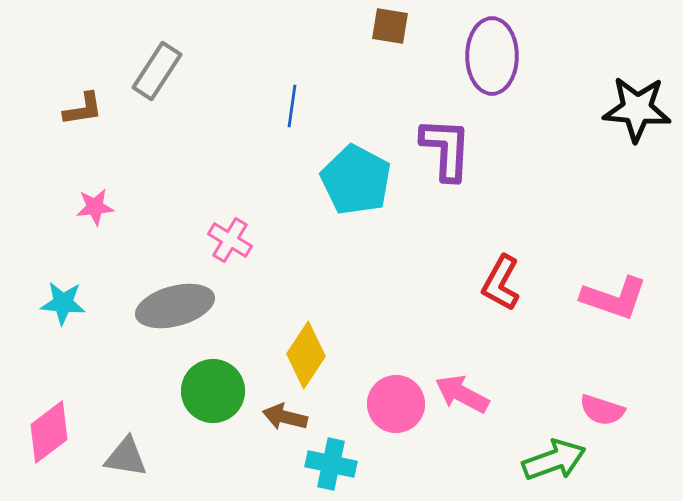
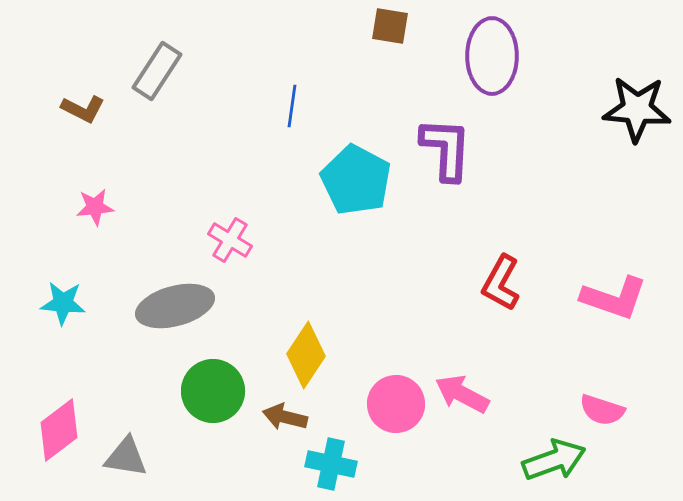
brown L-shape: rotated 36 degrees clockwise
pink diamond: moved 10 px right, 2 px up
